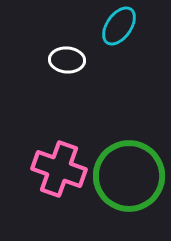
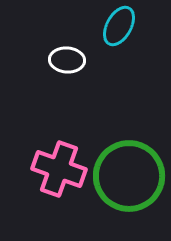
cyan ellipse: rotated 6 degrees counterclockwise
